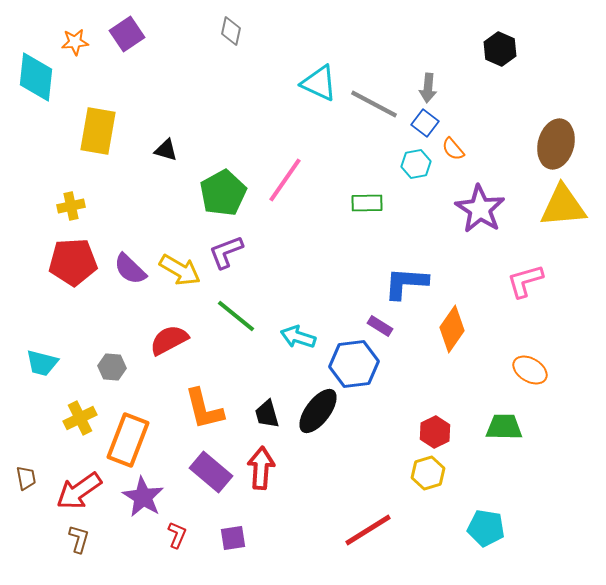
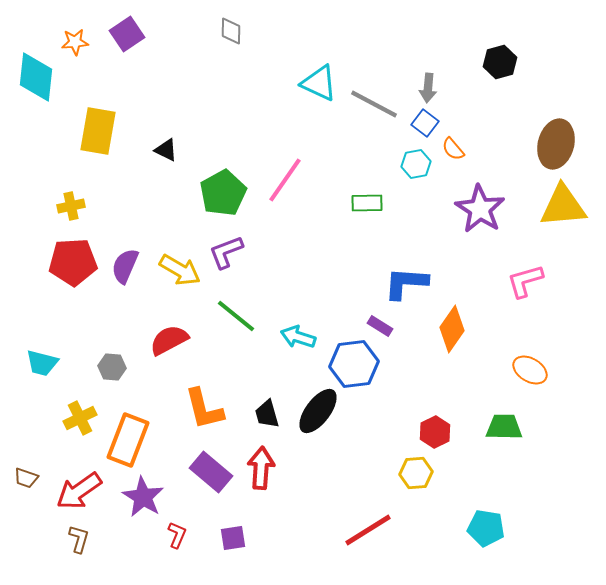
gray diamond at (231, 31): rotated 12 degrees counterclockwise
black hexagon at (500, 49): moved 13 px down; rotated 20 degrees clockwise
black triangle at (166, 150): rotated 10 degrees clockwise
purple semicircle at (130, 269): moved 5 px left, 3 px up; rotated 69 degrees clockwise
yellow hexagon at (428, 473): moved 12 px left; rotated 12 degrees clockwise
brown trapezoid at (26, 478): rotated 120 degrees clockwise
